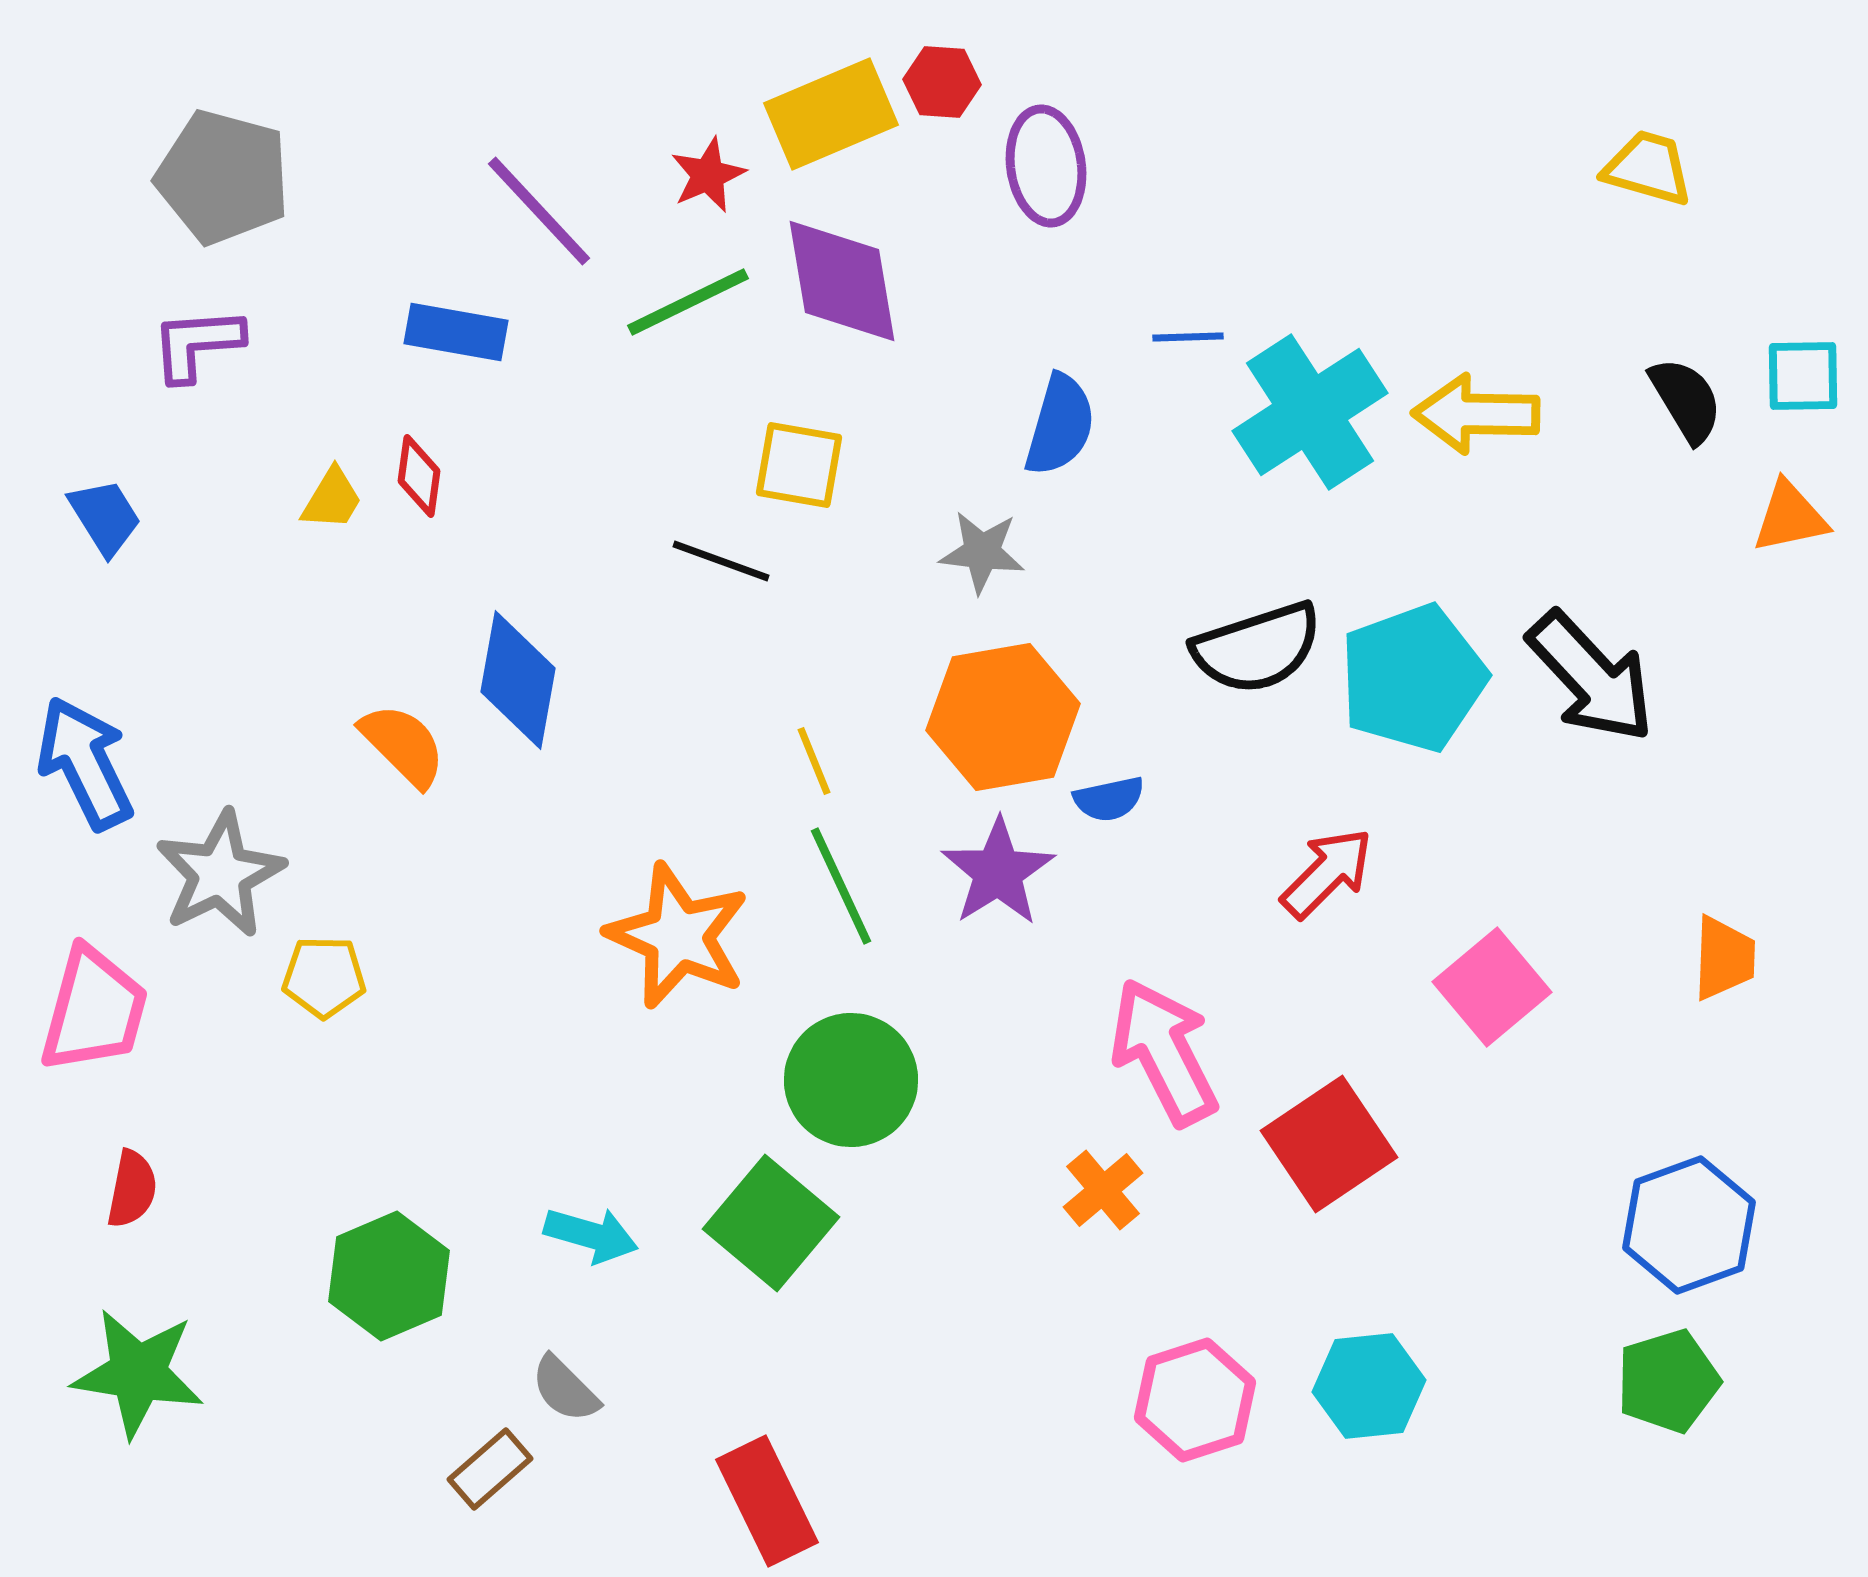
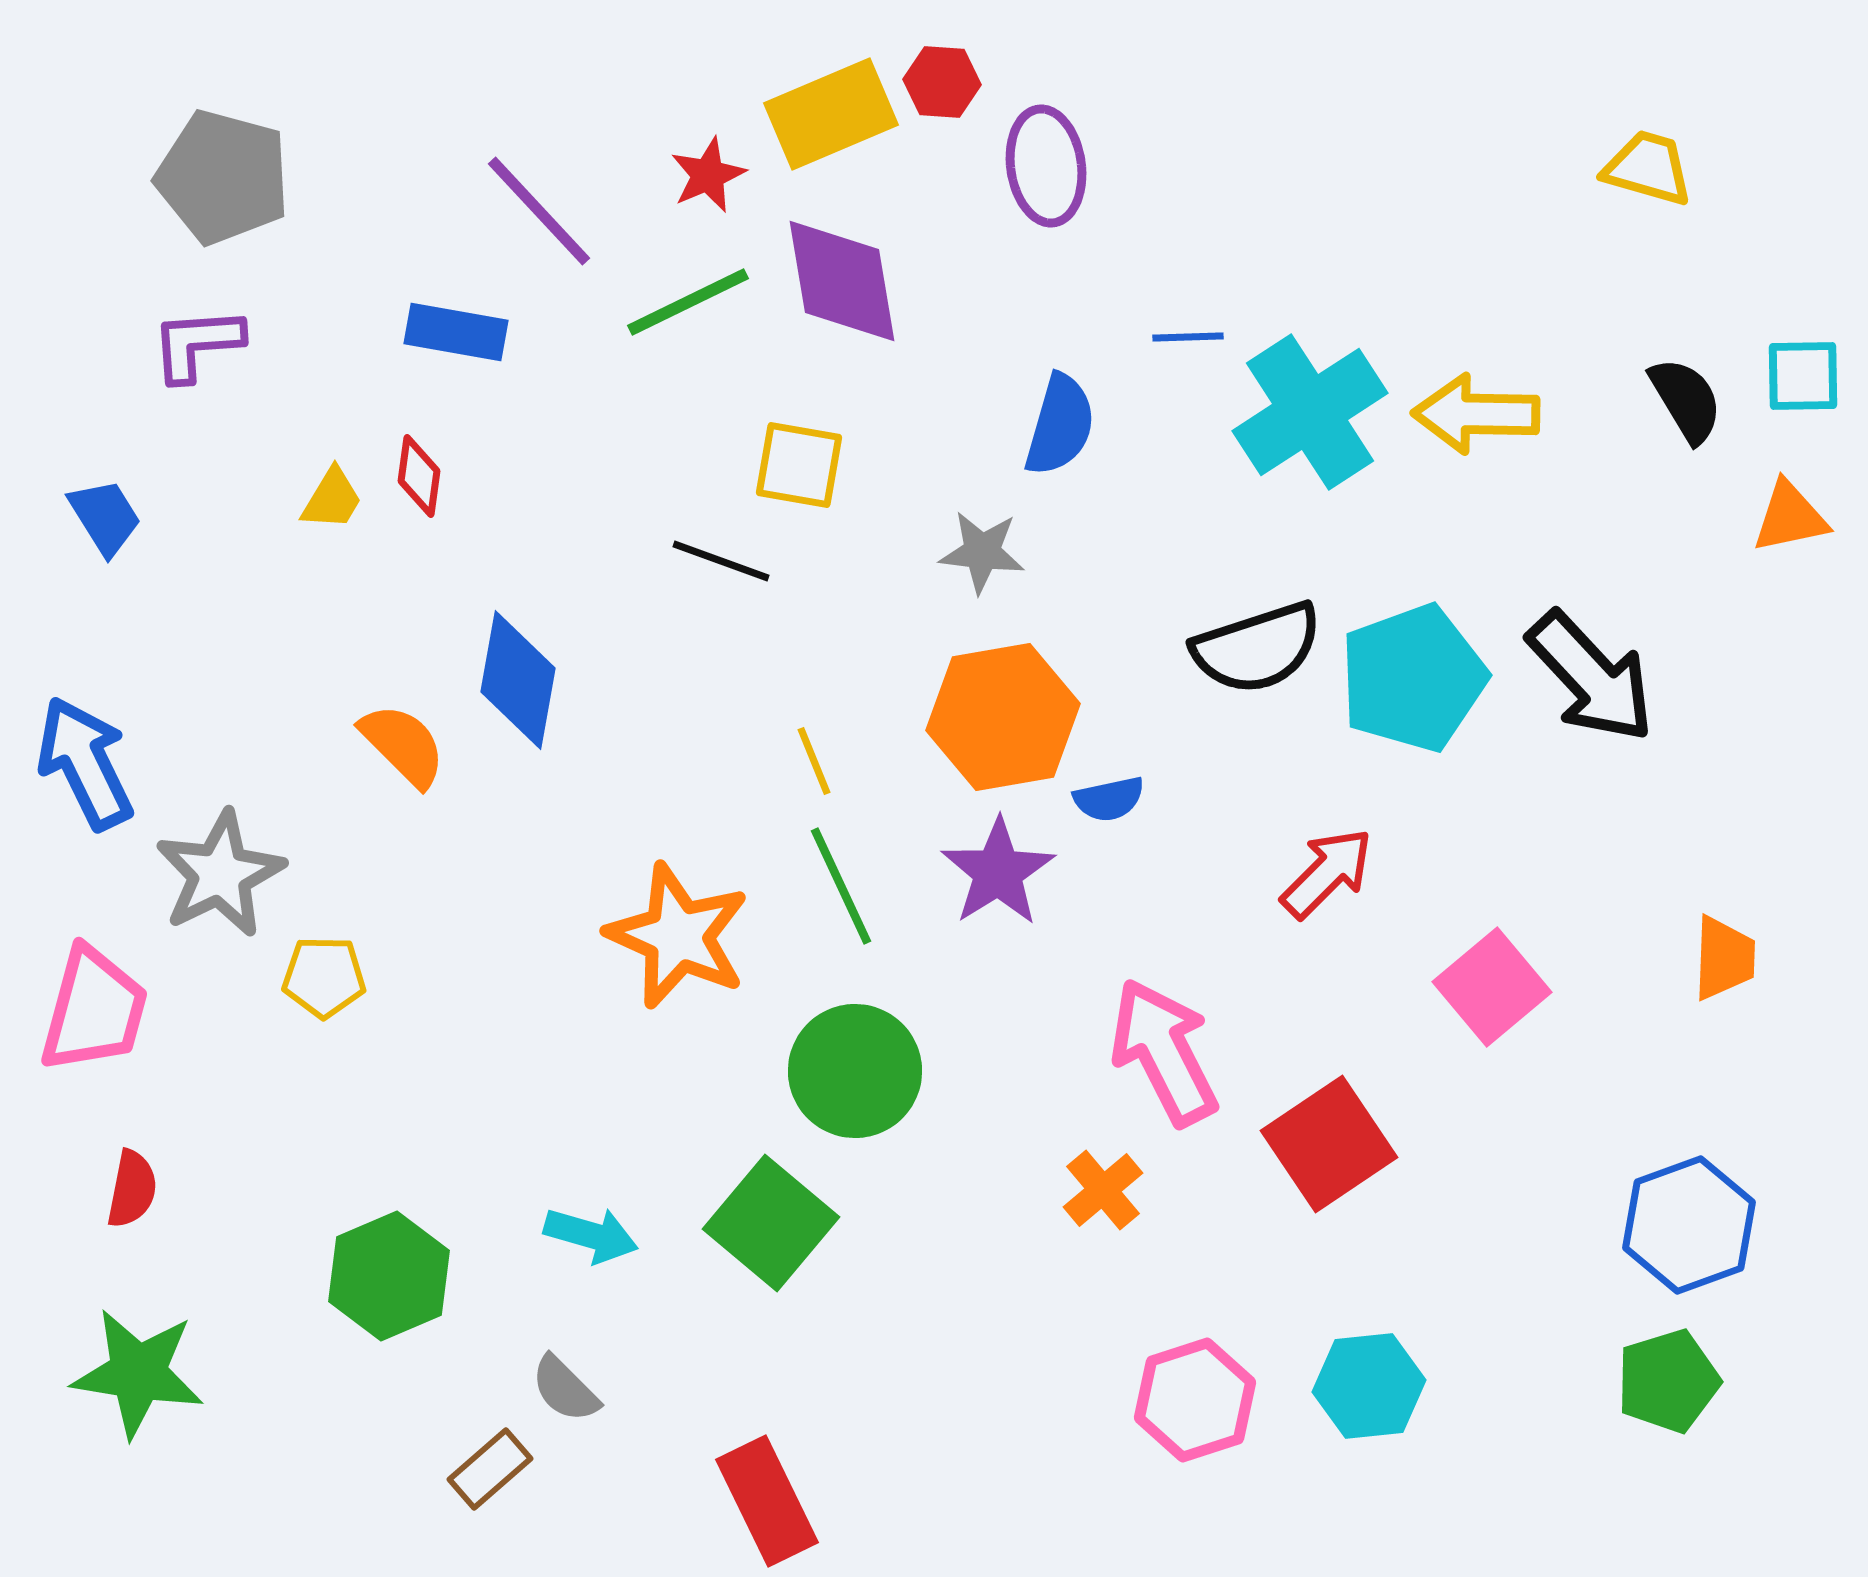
green circle at (851, 1080): moved 4 px right, 9 px up
